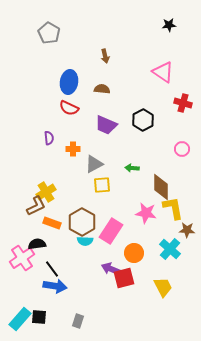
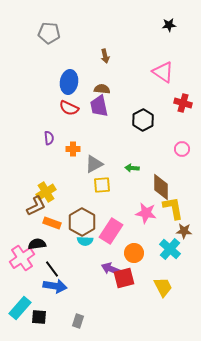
gray pentagon: rotated 25 degrees counterclockwise
purple trapezoid: moved 7 px left, 19 px up; rotated 55 degrees clockwise
brown star: moved 3 px left, 1 px down
cyan rectangle: moved 11 px up
